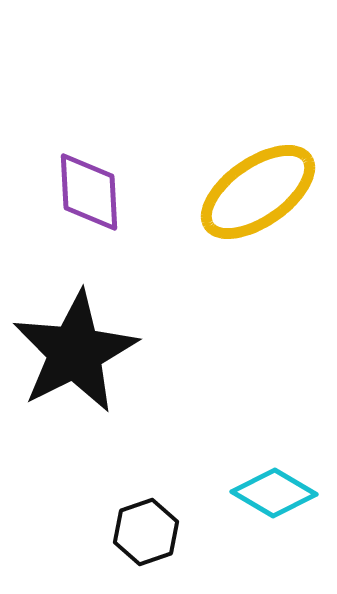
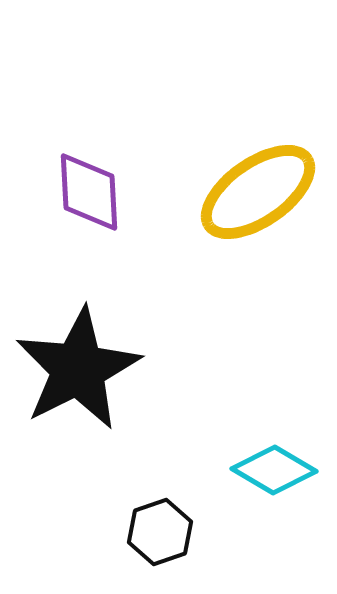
black star: moved 3 px right, 17 px down
cyan diamond: moved 23 px up
black hexagon: moved 14 px right
